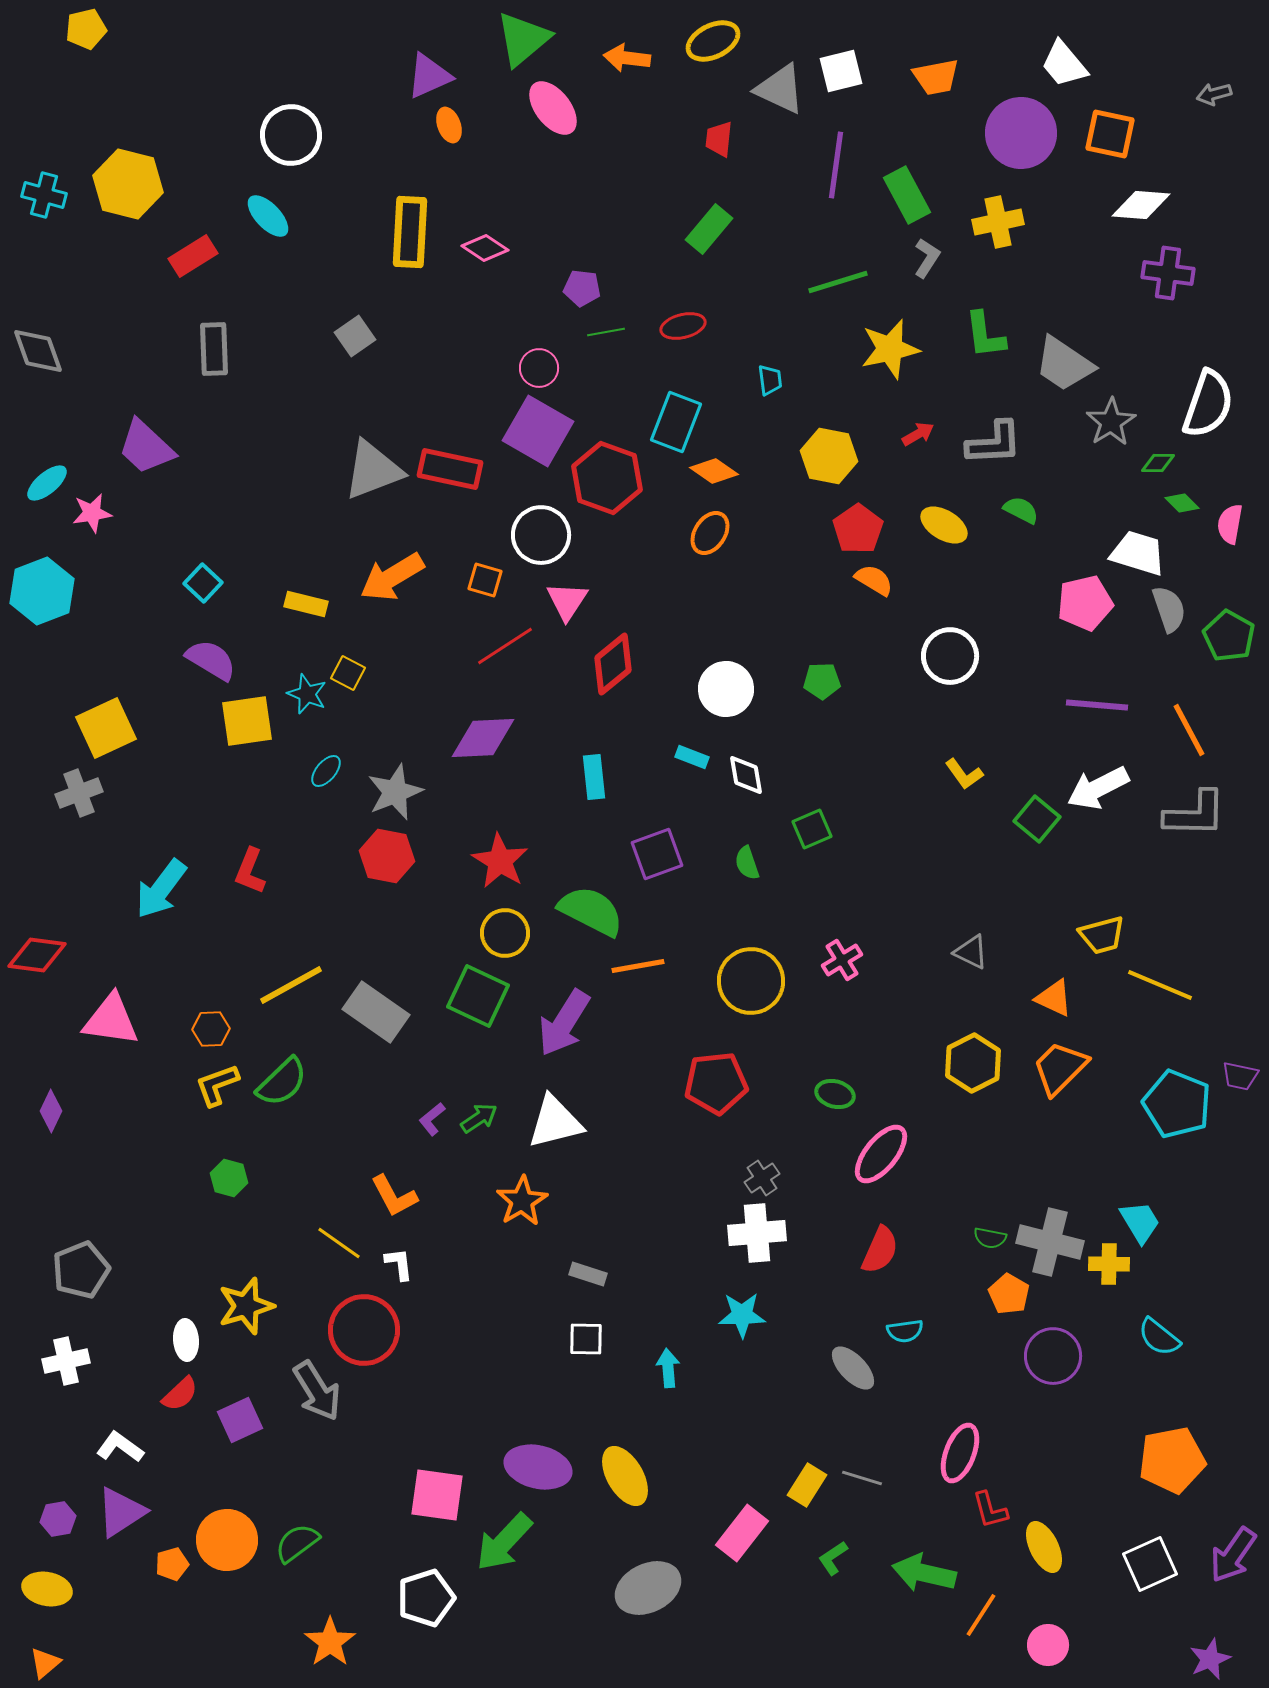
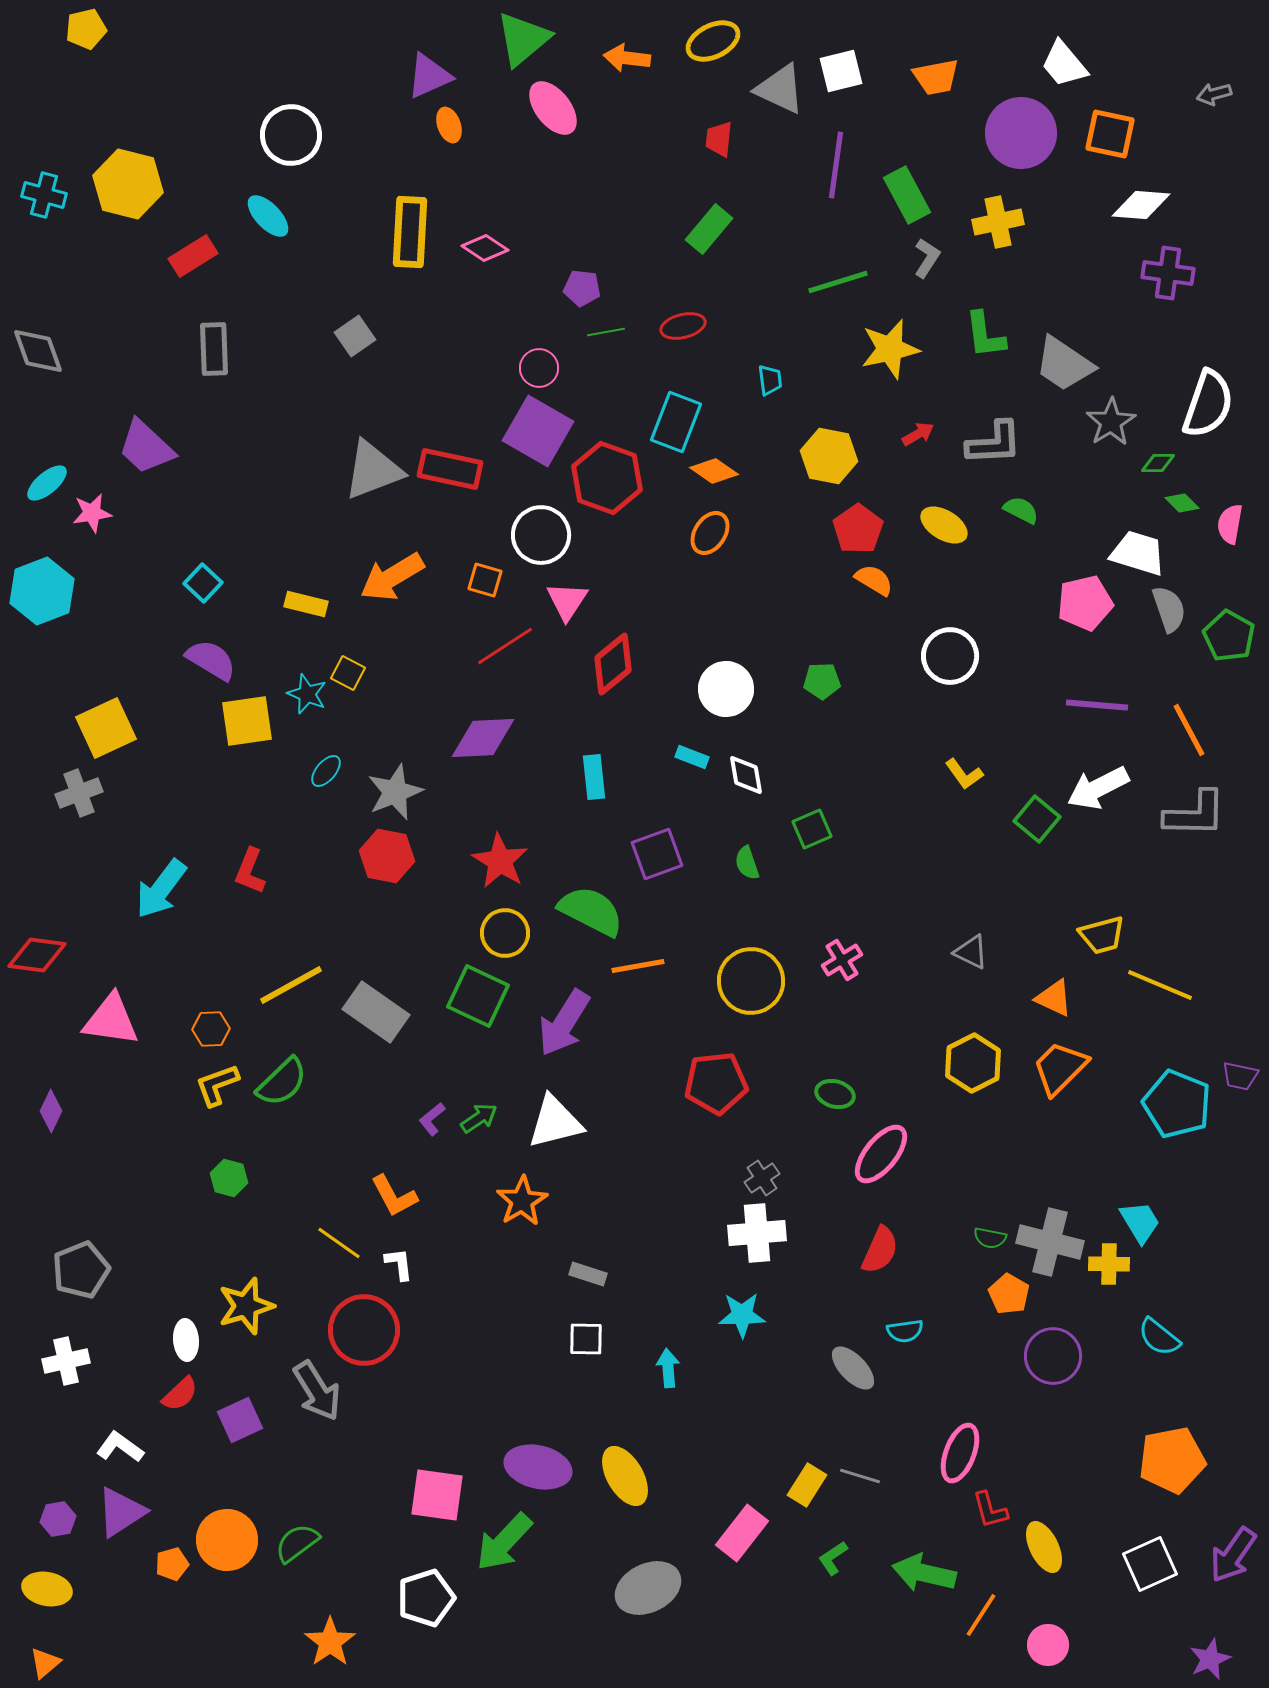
gray line at (862, 1478): moved 2 px left, 2 px up
